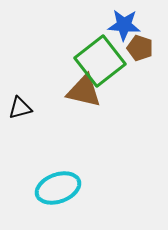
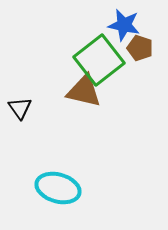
blue star: rotated 8 degrees clockwise
green square: moved 1 px left, 1 px up
black triangle: rotated 50 degrees counterclockwise
cyan ellipse: rotated 36 degrees clockwise
